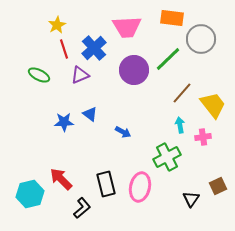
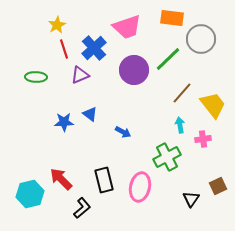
pink trapezoid: rotated 16 degrees counterclockwise
green ellipse: moved 3 px left, 2 px down; rotated 25 degrees counterclockwise
pink cross: moved 2 px down
black rectangle: moved 2 px left, 4 px up
